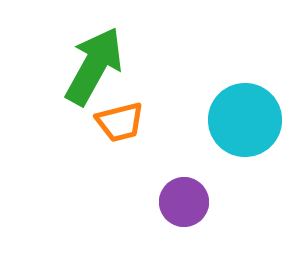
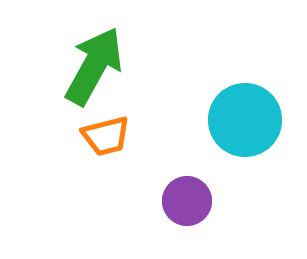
orange trapezoid: moved 14 px left, 14 px down
purple circle: moved 3 px right, 1 px up
